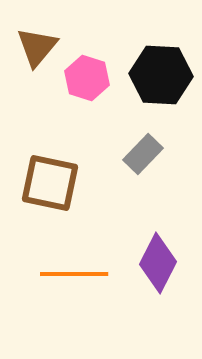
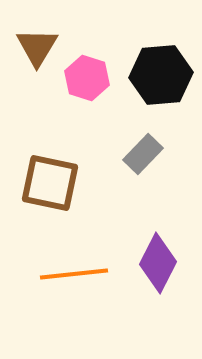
brown triangle: rotated 9 degrees counterclockwise
black hexagon: rotated 8 degrees counterclockwise
orange line: rotated 6 degrees counterclockwise
